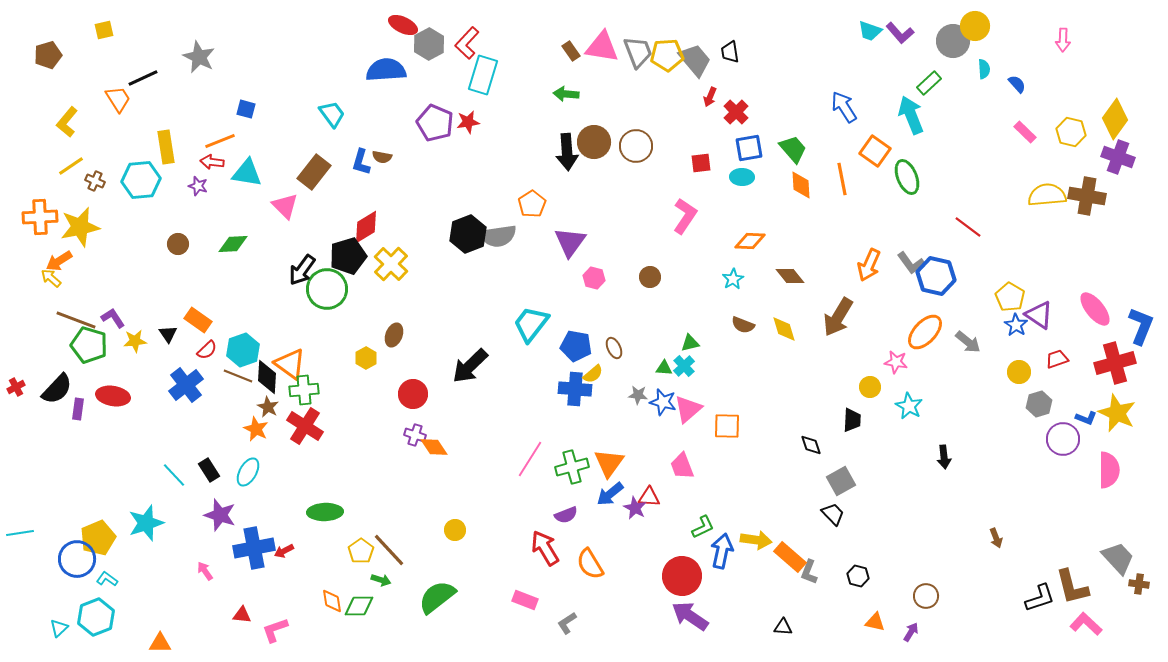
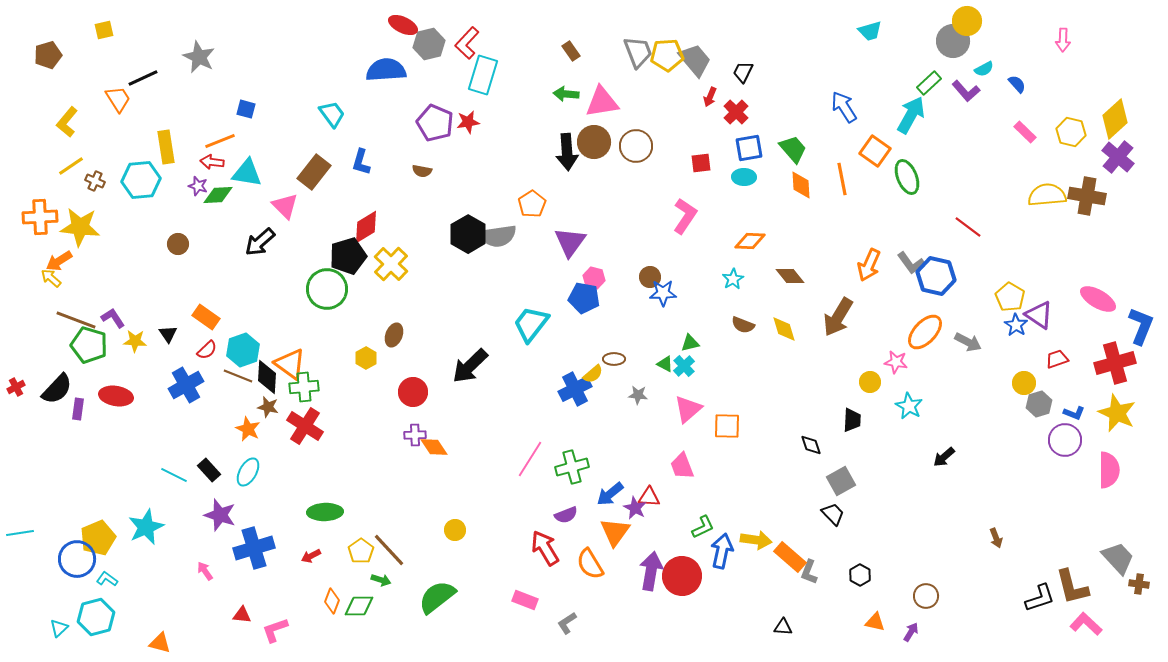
yellow circle at (975, 26): moved 8 px left, 5 px up
cyan trapezoid at (870, 31): rotated 35 degrees counterclockwise
purple L-shape at (900, 33): moved 66 px right, 58 px down
gray hexagon at (429, 44): rotated 16 degrees clockwise
pink triangle at (602, 47): moved 55 px down; rotated 18 degrees counterclockwise
black trapezoid at (730, 52): moved 13 px right, 20 px down; rotated 35 degrees clockwise
cyan semicircle at (984, 69): rotated 66 degrees clockwise
cyan arrow at (911, 115): rotated 51 degrees clockwise
yellow diamond at (1115, 119): rotated 12 degrees clockwise
brown semicircle at (382, 157): moved 40 px right, 14 px down
purple cross at (1118, 157): rotated 20 degrees clockwise
cyan ellipse at (742, 177): moved 2 px right
yellow star at (80, 227): rotated 18 degrees clockwise
black hexagon at (468, 234): rotated 9 degrees counterclockwise
green diamond at (233, 244): moved 15 px left, 49 px up
black arrow at (302, 270): moved 42 px left, 28 px up; rotated 12 degrees clockwise
pink ellipse at (1095, 309): moved 3 px right, 10 px up; rotated 21 degrees counterclockwise
orange rectangle at (198, 320): moved 8 px right, 3 px up
yellow star at (135, 341): rotated 10 degrees clockwise
gray arrow at (968, 342): rotated 12 degrees counterclockwise
blue pentagon at (576, 346): moved 8 px right, 48 px up
brown ellipse at (614, 348): moved 11 px down; rotated 65 degrees counterclockwise
green triangle at (664, 368): moved 1 px right, 4 px up; rotated 24 degrees clockwise
yellow circle at (1019, 372): moved 5 px right, 11 px down
blue cross at (186, 385): rotated 8 degrees clockwise
yellow circle at (870, 387): moved 5 px up
blue cross at (575, 389): rotated 32 degrees counterclockwise
green cross at (304, 390): moved 3 px up
red circle at (413, 394): moved 2 px up
red ellipse at (113, 396): moved 3 px right
blue star at (663, 402): moved 109 px up; rotated 16 degrees counterclockwise
brown star at (268, 407): rotated 15 degrees counterclockwise
blue L-shape at (1086, 418): moved 12 px left, 5 px up
orange star at (256, 429): moved 8 px left
purple cross at (415, 435): rotated 20 degrees counterclockwise
purple circle at (1063, 439): moved 2 px right, 1 px down
black arrow at (944, 457): rotated 55 degrees clockwise
orange triangle at (609, 463): moved 6 px right, 69 px down
black rectangle at (209, 470): rotated 10 degrees counterclockwise
cyan line at (174, 475): rotated 20 degrees counterclockwise
cyan star at (146, 523): moved 4 px down; rotated 6 degrees counterclockwise
blue cross at (254, 548): rotated 6 degrees counterclockwise
red arrow at (284, 551): moved 27 px right, 5 px down
black hexagon at (858, 576): moved 2 px right, 1 px up; rotated 15 degrees clockwise
orange diamond at (332, 601): rotated 30 degrees clockwise
purple arrow at (690, 616): moved 39 px left, 45 px up; rotated 66 degrees clockwise
cyan hexagon at (96, 617): rotated 6 degrees clockwise
orange triangle at (160, 643): rotated 15 degrees clockwise
